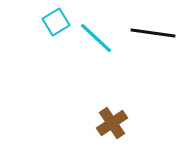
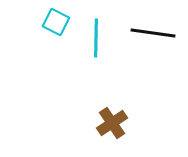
cyan square: rotated 32 degrees counterclockwise
cyan line: rotated 48 degrees clockwise
